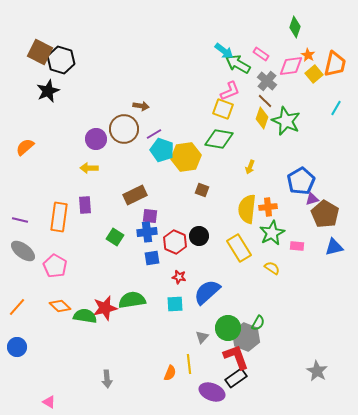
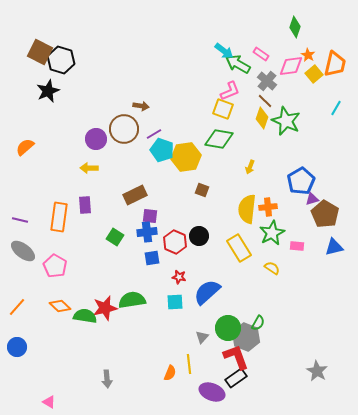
cyan square at (175, 304): moved 2 px up
